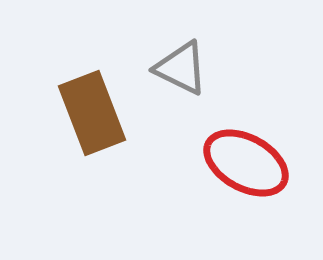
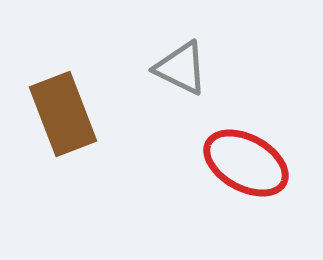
brown rectangle: moved 29 px left, 1 px down
